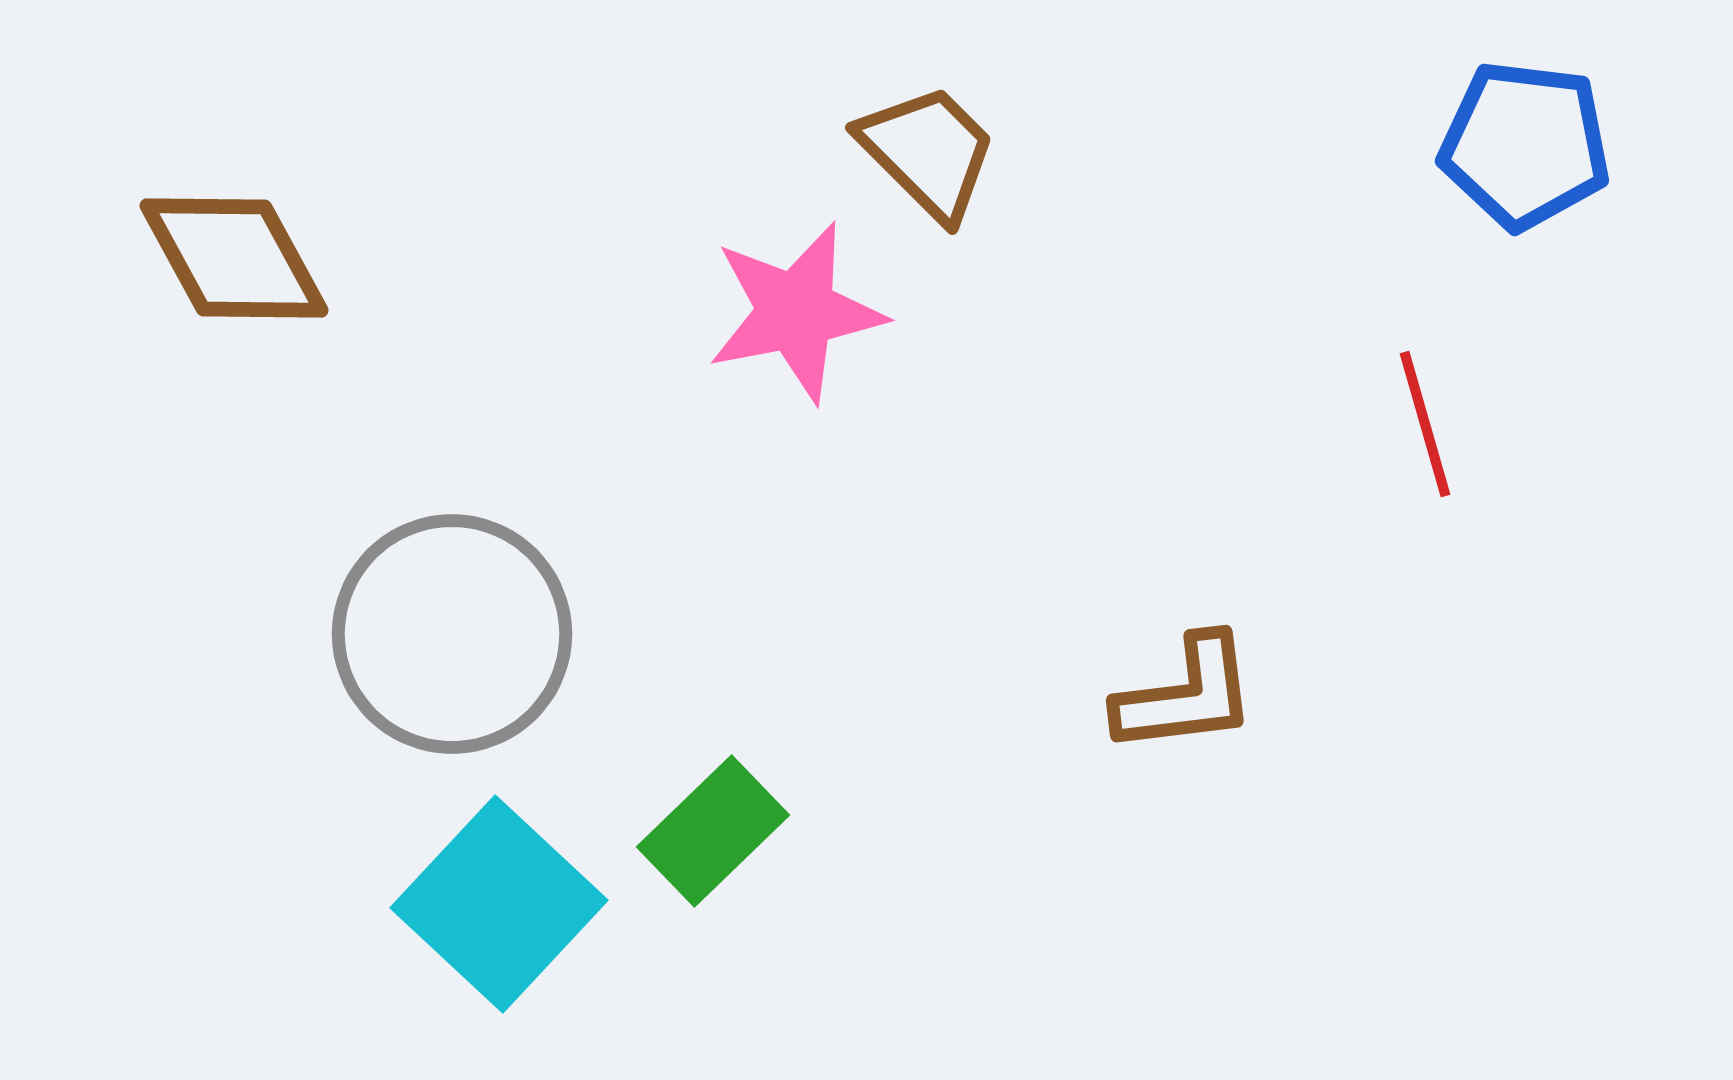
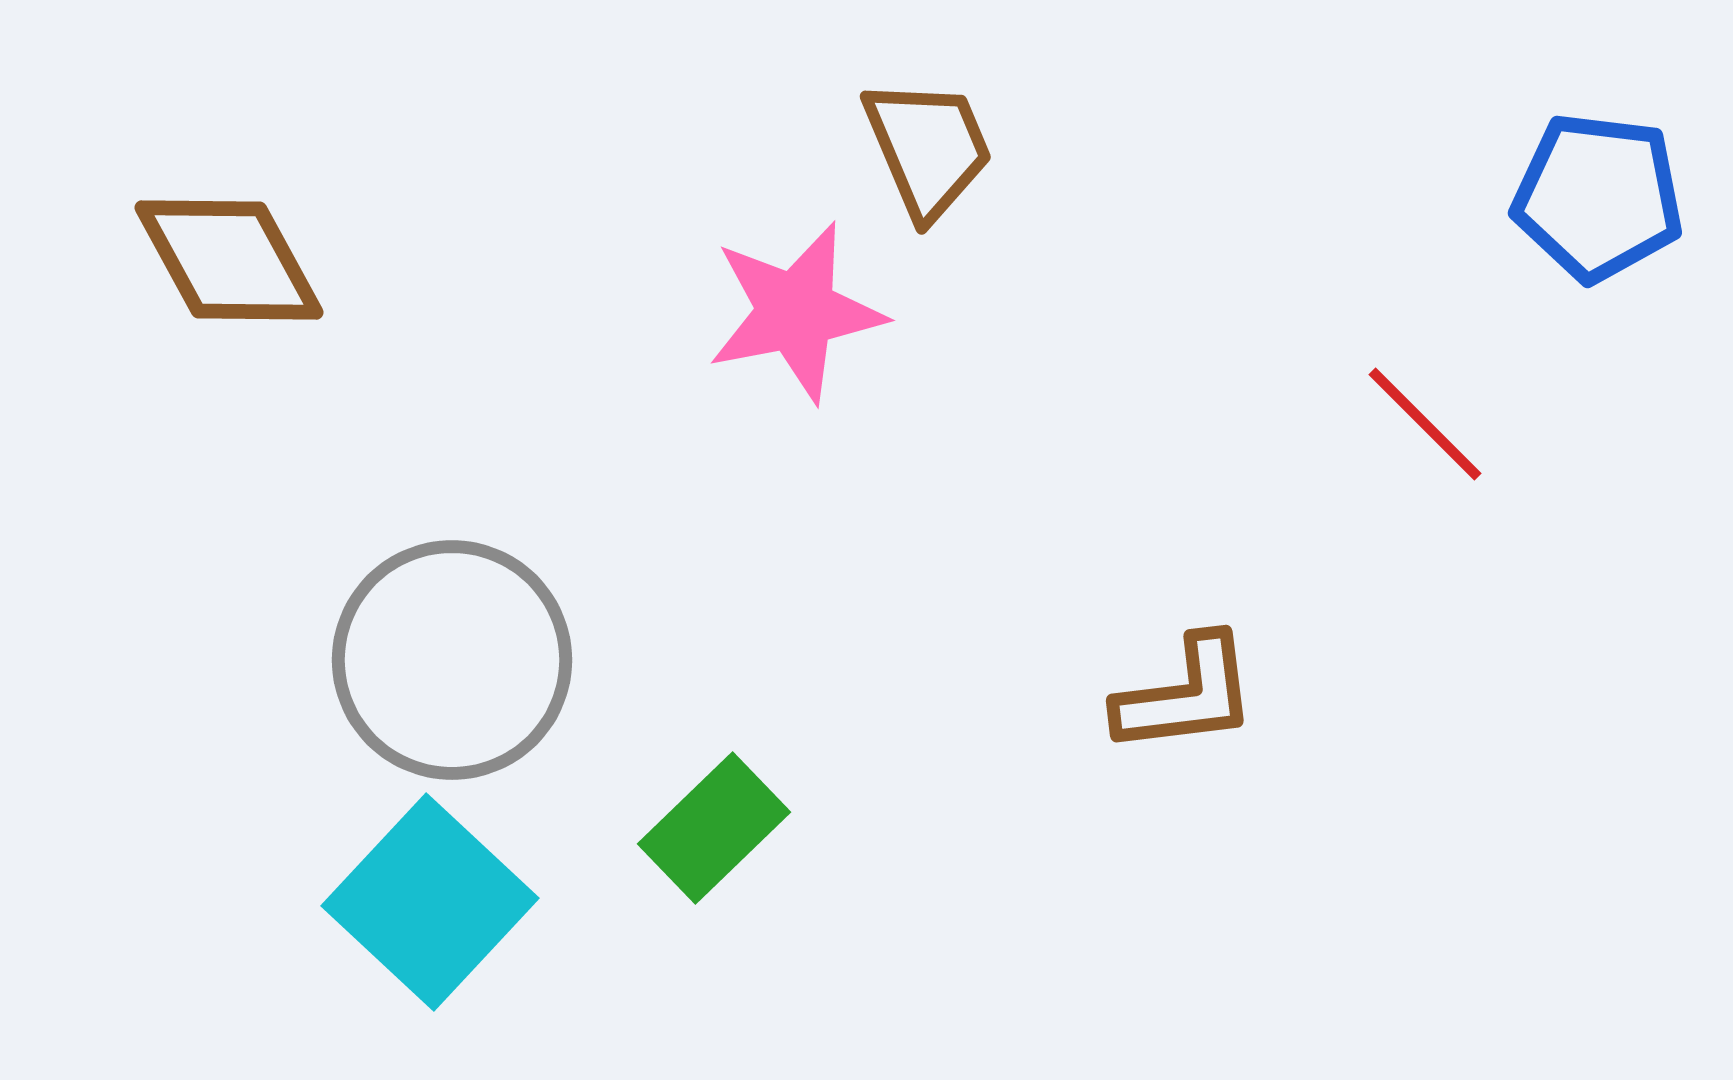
blue pentagon: moved 73 px right, 52 px down
brown trapezoid: moved 4 px up; rotated 22 degrees clockwise
brown diamond: moved 5 px left, 2 px down
red line: rotated 29 degrees counterclockwise
gray circle: moved 26 px down
green rectangle: moved 1 px right, 3 px up
cyan square: moved 69 px left, 2 px up
